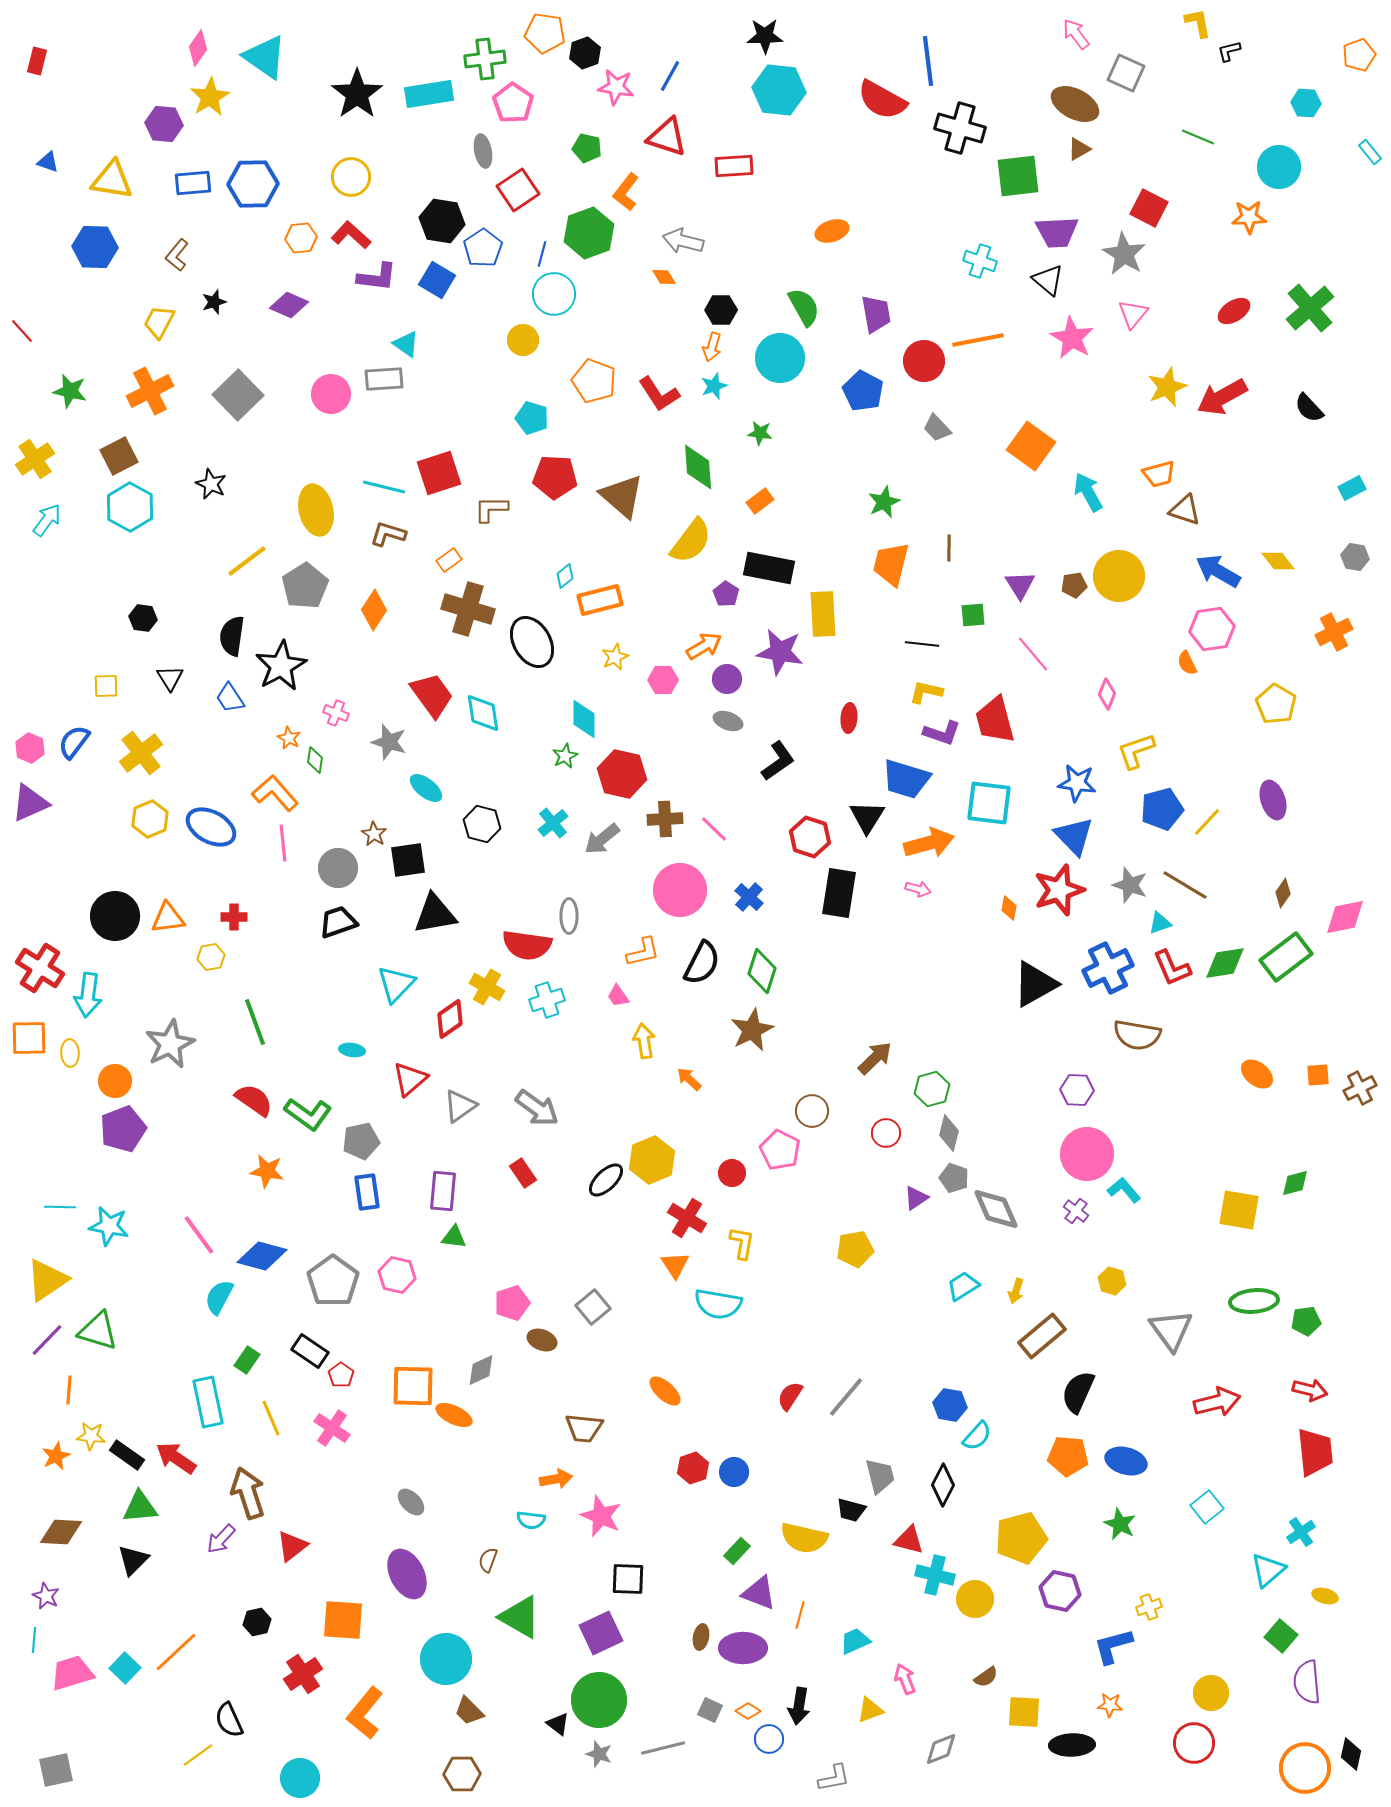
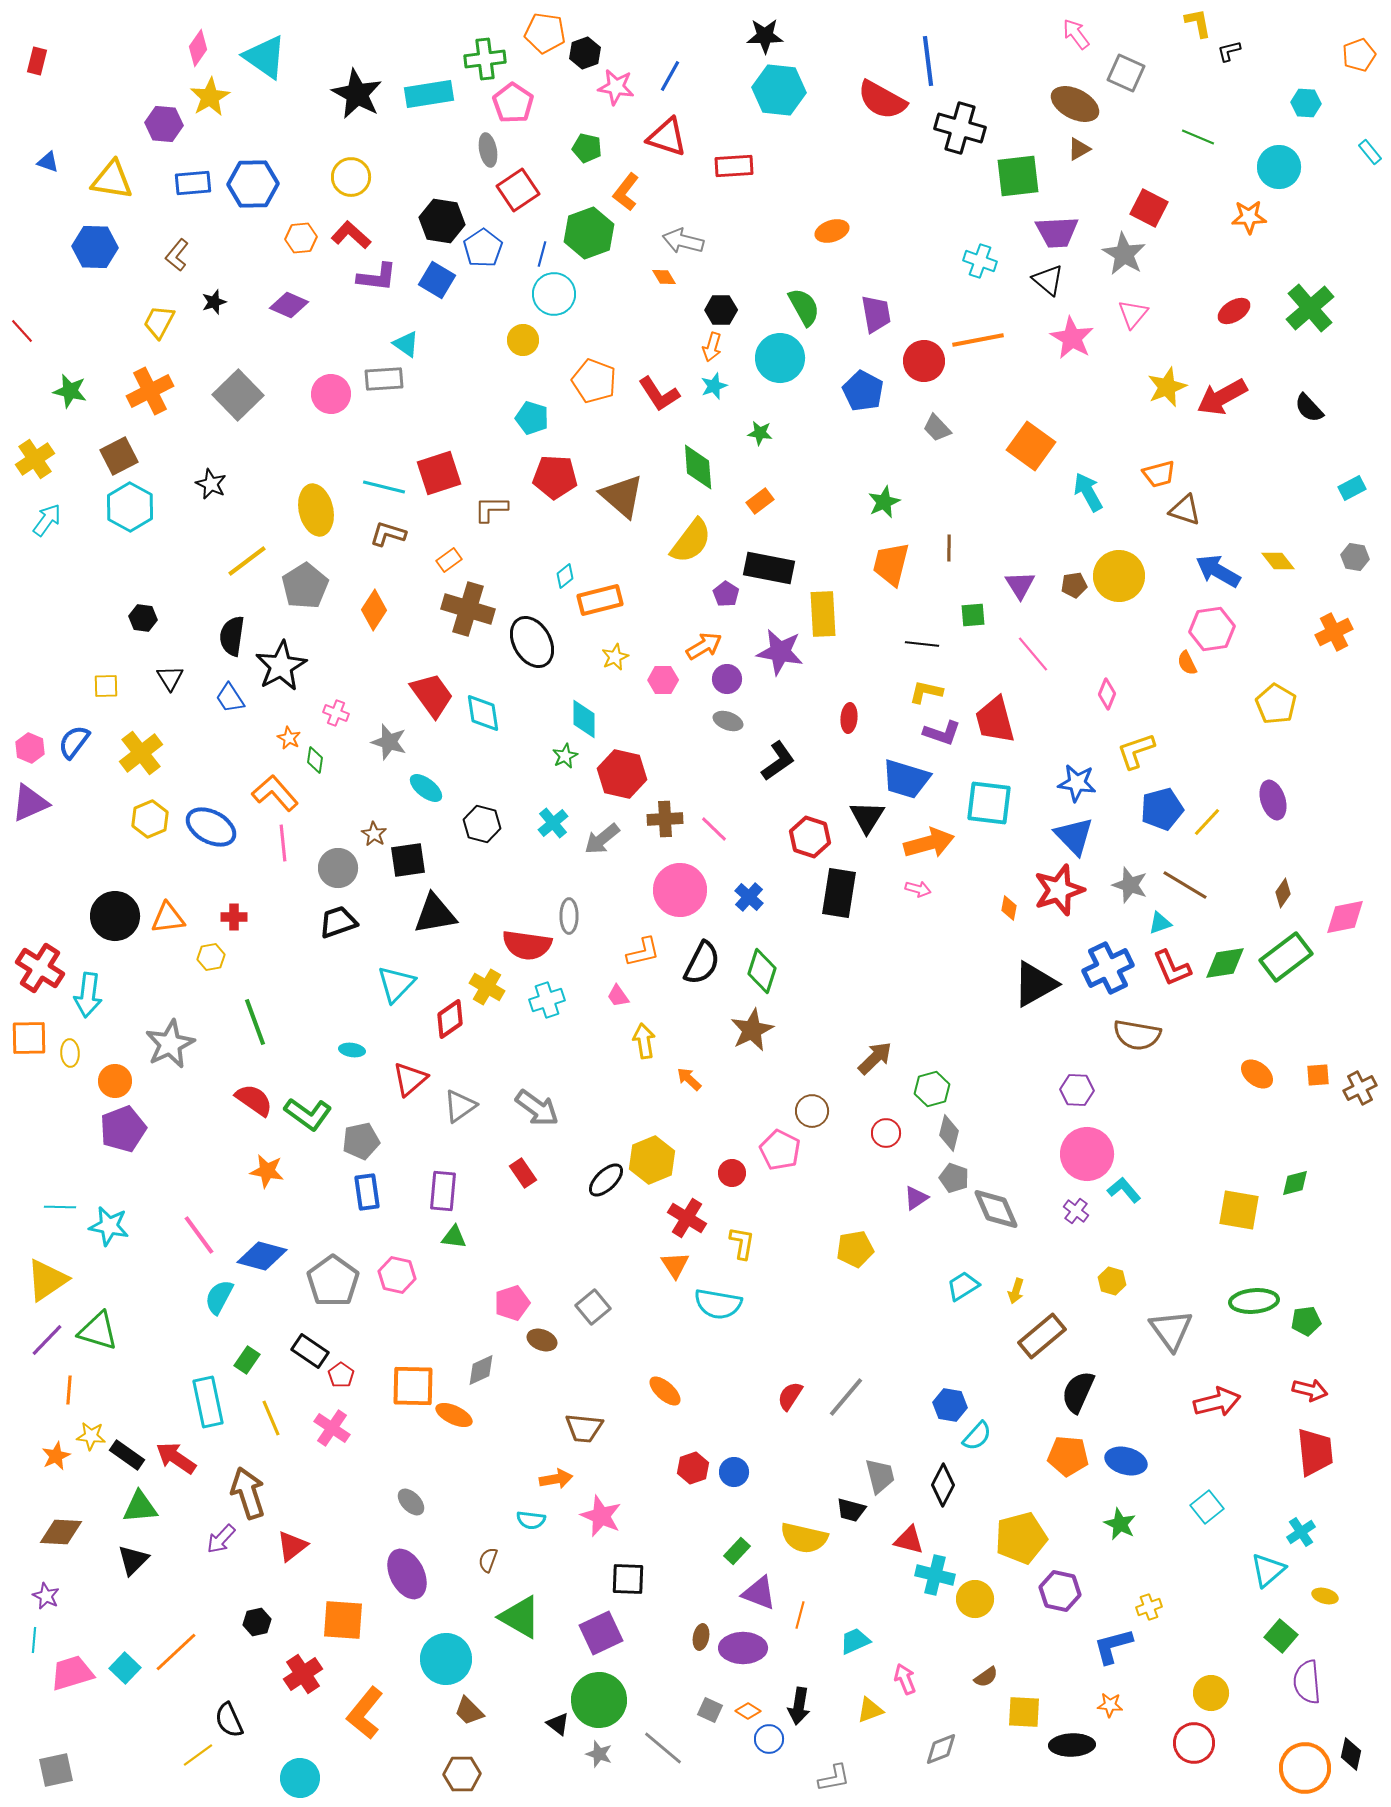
black star at (357, 94): rotated 9 degrees counterclockwise
gray ellipse at (483, 151): moved 5 px right, 1 px up
gray line at (663, 1748): rotated 54 degrees clockwise
